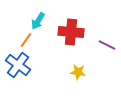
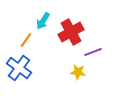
cyan arrow: moved 5 px right
red cross: rotated 35 degrees counterclockwise
purple line: moved 14 px left, 7 px down; rotated 48 degrees counterclockwise
blue cross: moved 1 px right, 3 px down
